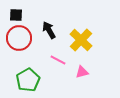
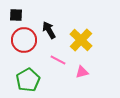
red circle: moved 5 px right, 2 px down
